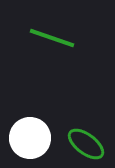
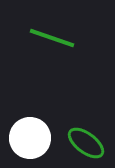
green ellipse: moved 1 px up
